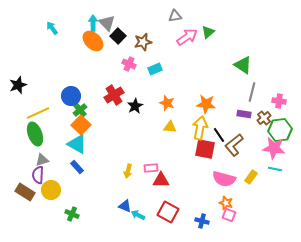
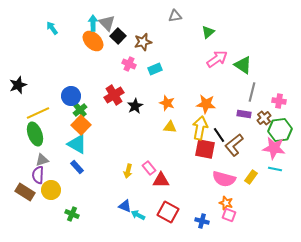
pink arrow at (187, 37): moved 30 px right, 22 px down
pink rectangle at (151, 168): moved 2 px left; rotated 56 degrees clockwise
